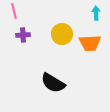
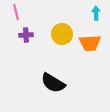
pink line: moved 2 px right, 1 px down
purple cross: moved 3 px right
